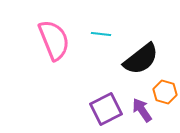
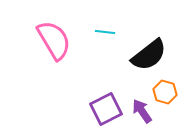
cyan line: moved 4 px right, 2 px up
pink semicircle: rotated 9 degrees counterclockwise
black semicircle: moved 8 px right, 4 px up
purple arrow: moved 1 px down
